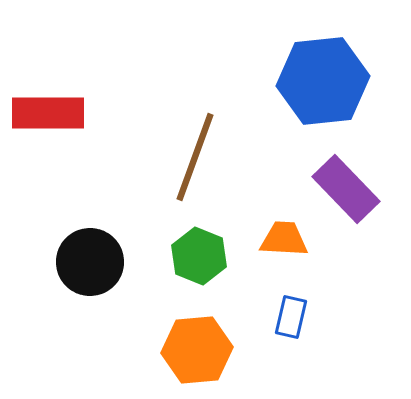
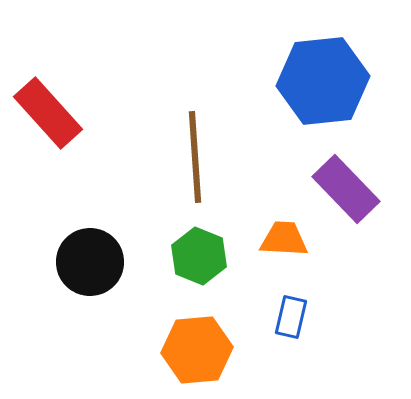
red rectangle: rotated 48 degrees clockwise
brown line: rotated 24 degrees counterclockwise
